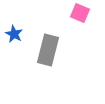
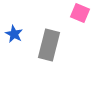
gray rectangle: moved 1 px right, 5 px up
